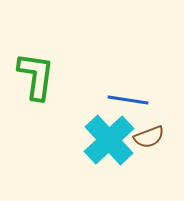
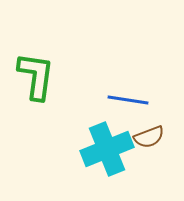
cyan cross: moved 2 px left, 9 px down; rotated 21 degrees clockwise
